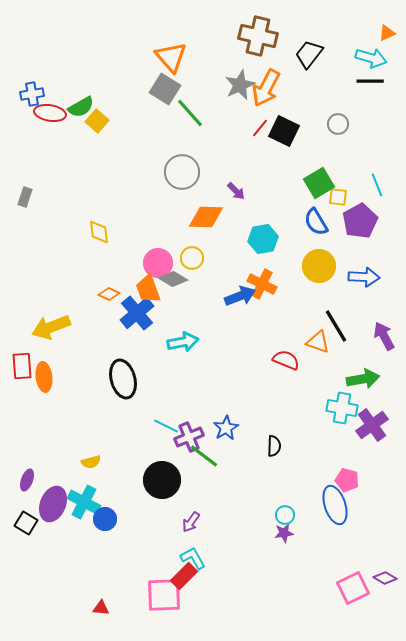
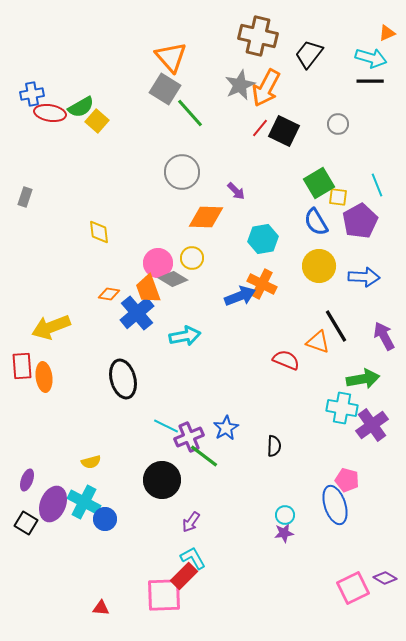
orange diamond at (109, 294): rotated 15 degrees counterclockwise
cyan arrow at (183, 342): moved 2 px right, 6 px up
